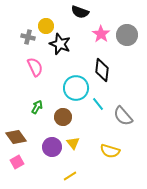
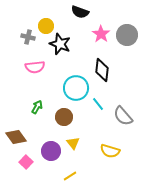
pink semicircle: rotated 108 degrees clockwise
brown circle: moved 1 px right
purple circle: moved 1 px left, 4 px down
pink square: moved 9 px right; rotated 16 degrees counterclockwise
